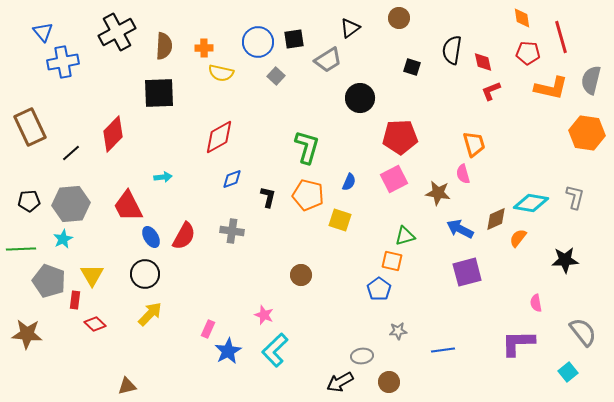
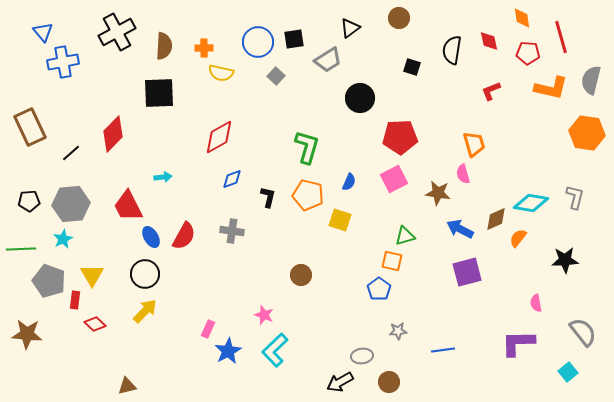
red diamond at (483, 62): moved 6 px right, 21 px up
yellow arrow at (150, 314): moved 5 px left, 3 px up
